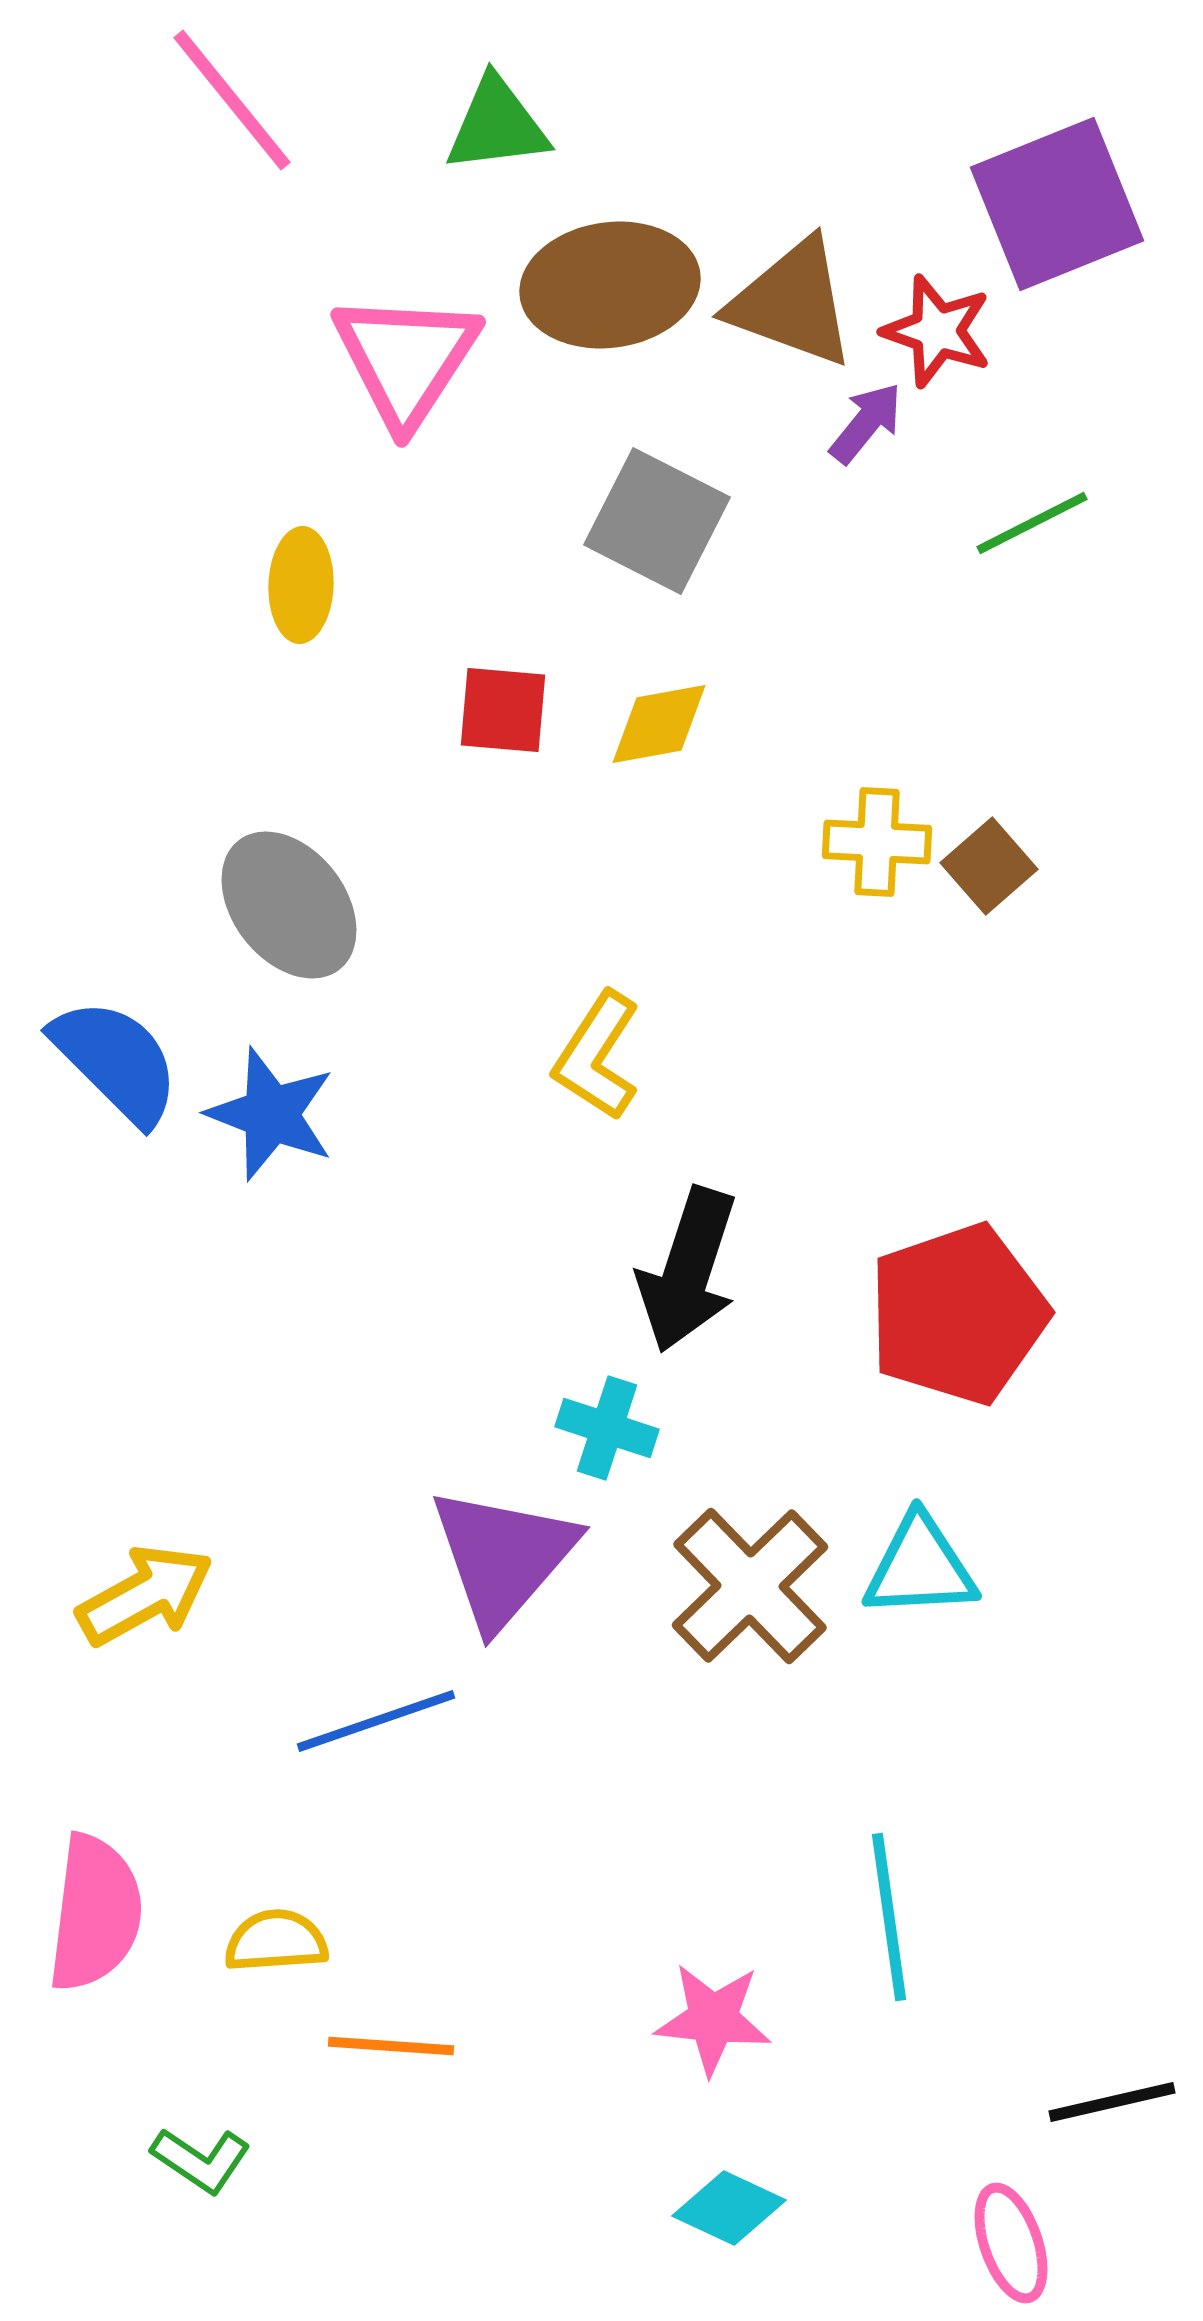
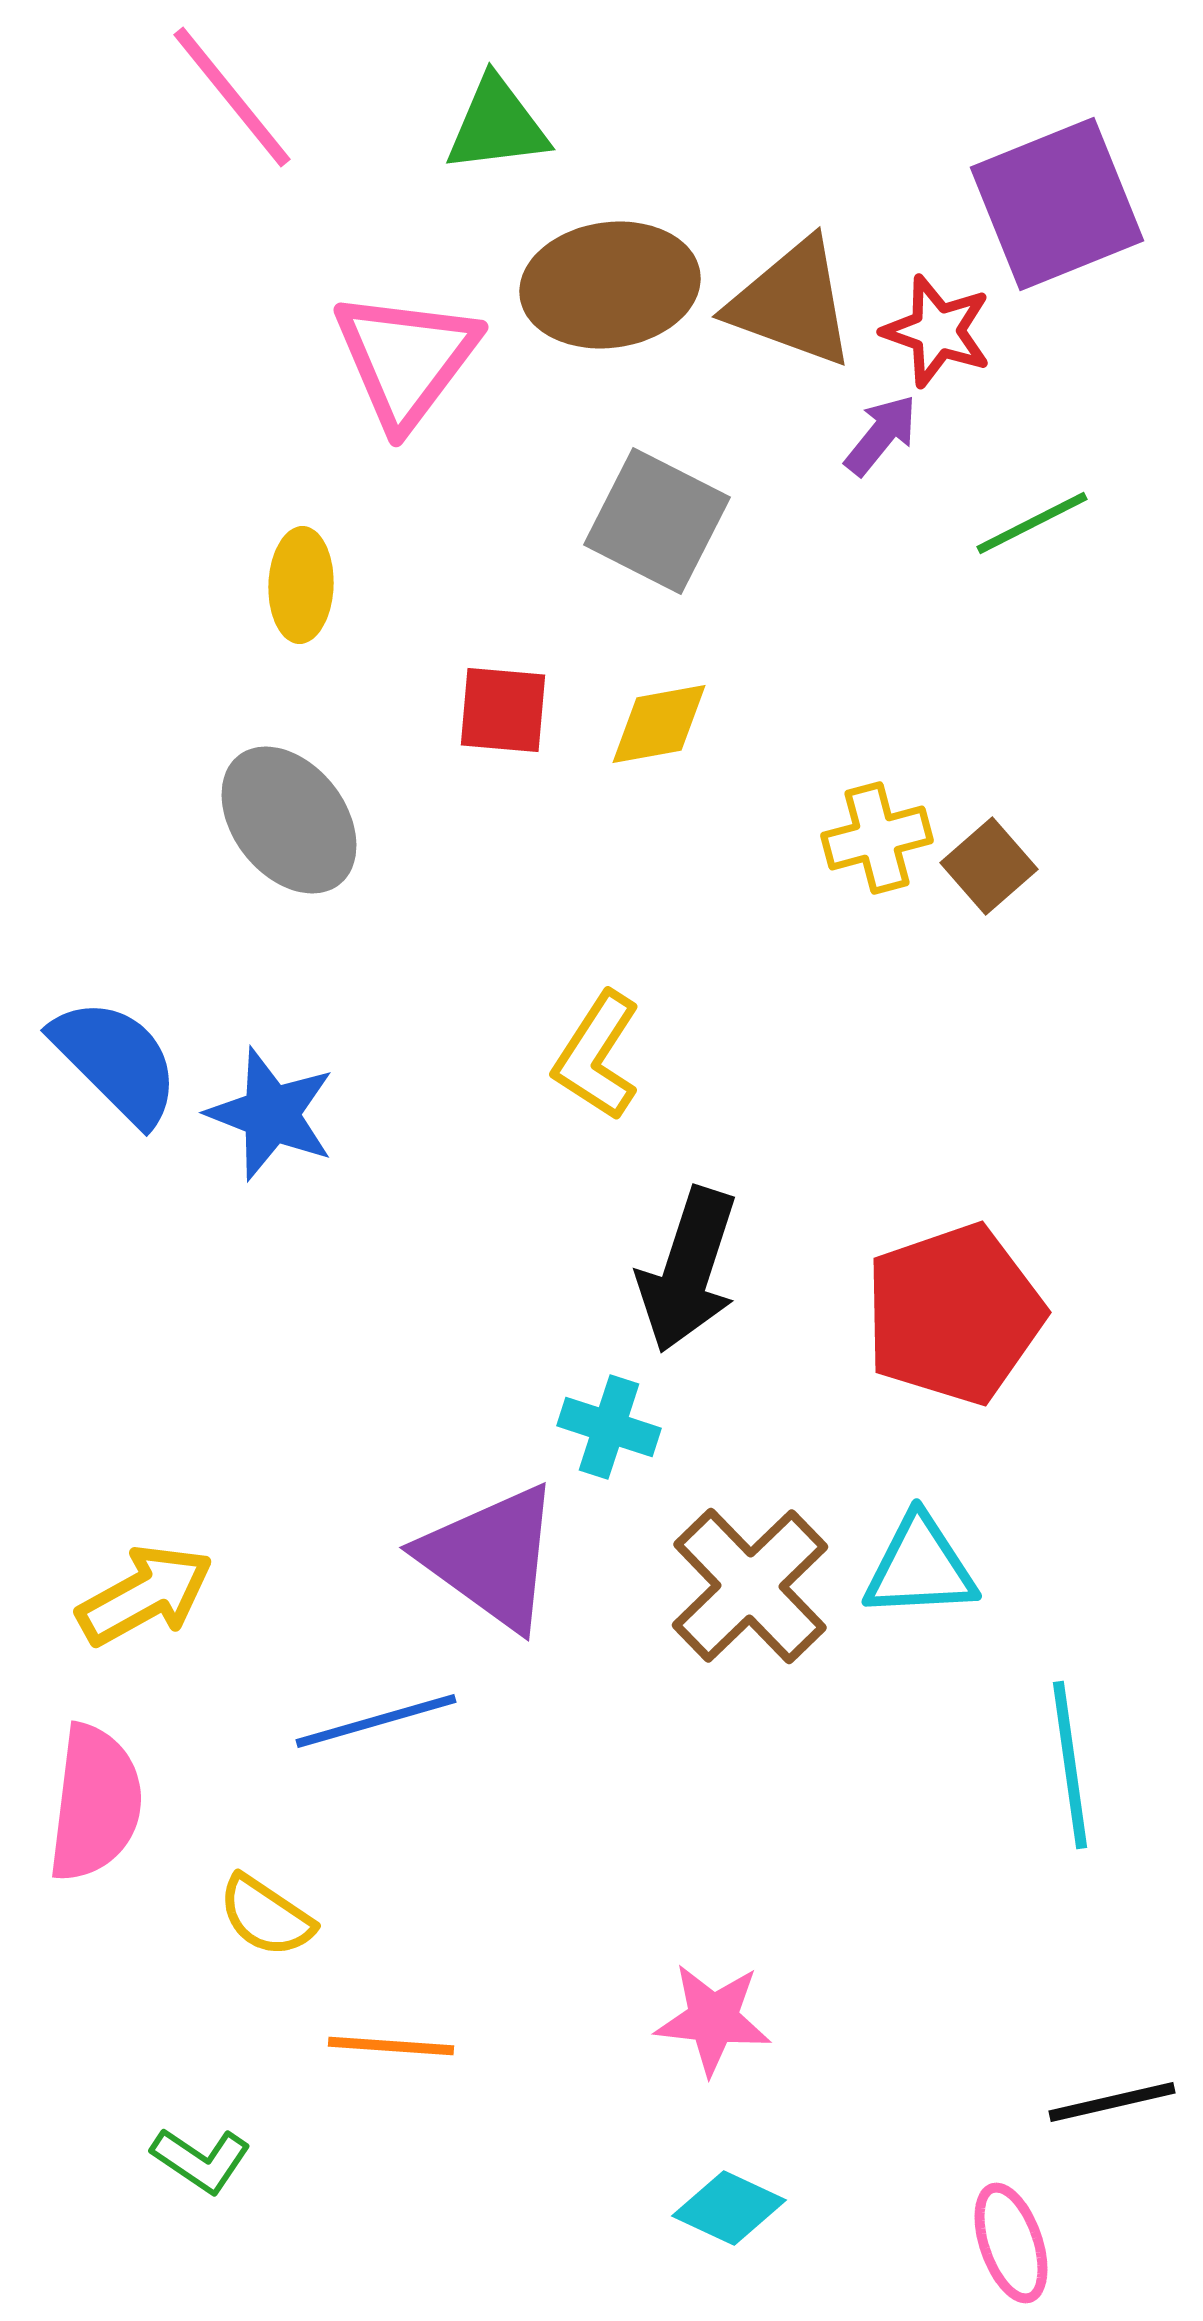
pink line: moved 3 px up
pink triangle: rotated 4 degrees clockwise
purple arrow: moved 15 px right, 12 px down
yellow cross: moved 4 px up; rotated 18 degrees counterclockwise
gray ellipse: moved 85 px up
red pentagon: moved 4 px left
cyan cross: moved 2 px right, 1 px up
purple triangle: moved 12 px left; rotated 35 degrees counterclockwise
blue line: rotated 3 degrees clockwise
pink semicircle: moved 110 px up
cyan line: moved 181 px right, 152 px up
yellow semicircle: moved 10 px left, 25 px up; rotated 142 degrees counterclockwise
